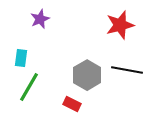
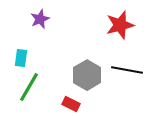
red rectangle: moved 1 px left
